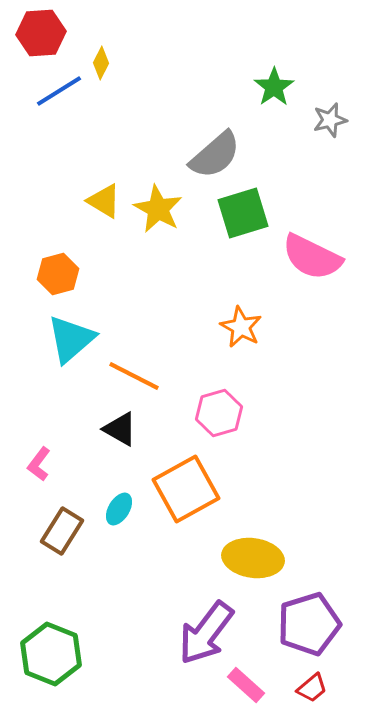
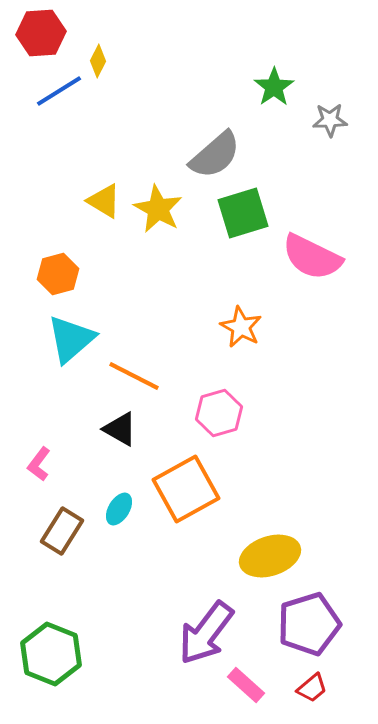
yellow diamond: moved 3 px left, 2 px up
gray star: rotated 12 degrees clockwise
yellow ellipse: moved 17 px right, 2 px up; rotated 26 degrees counterclockwise
